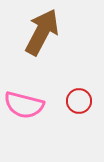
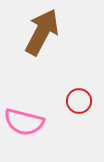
pink semicircle: moved 17 px down
